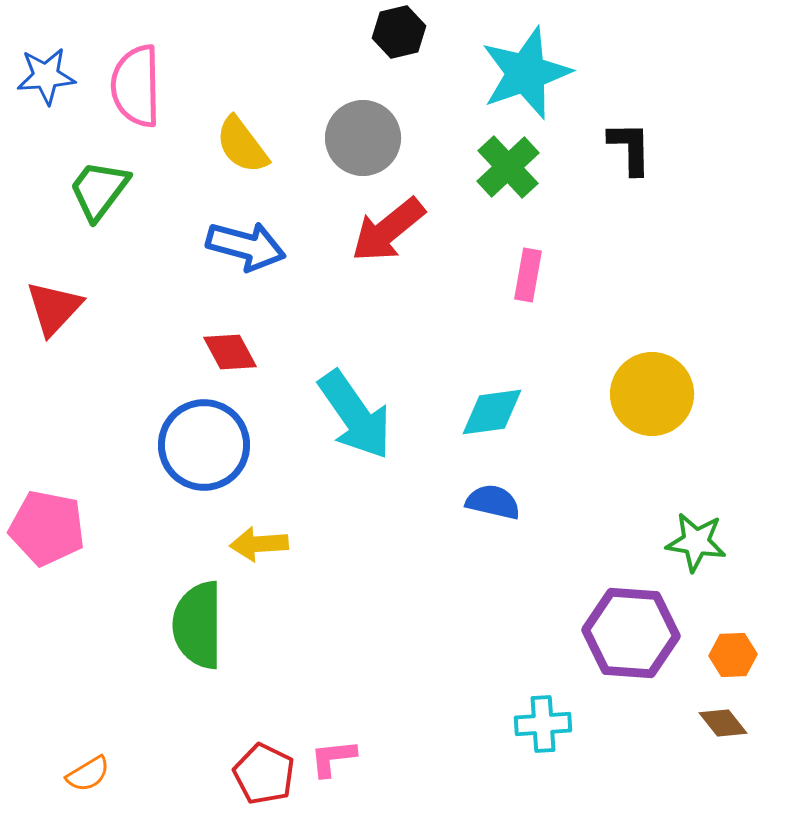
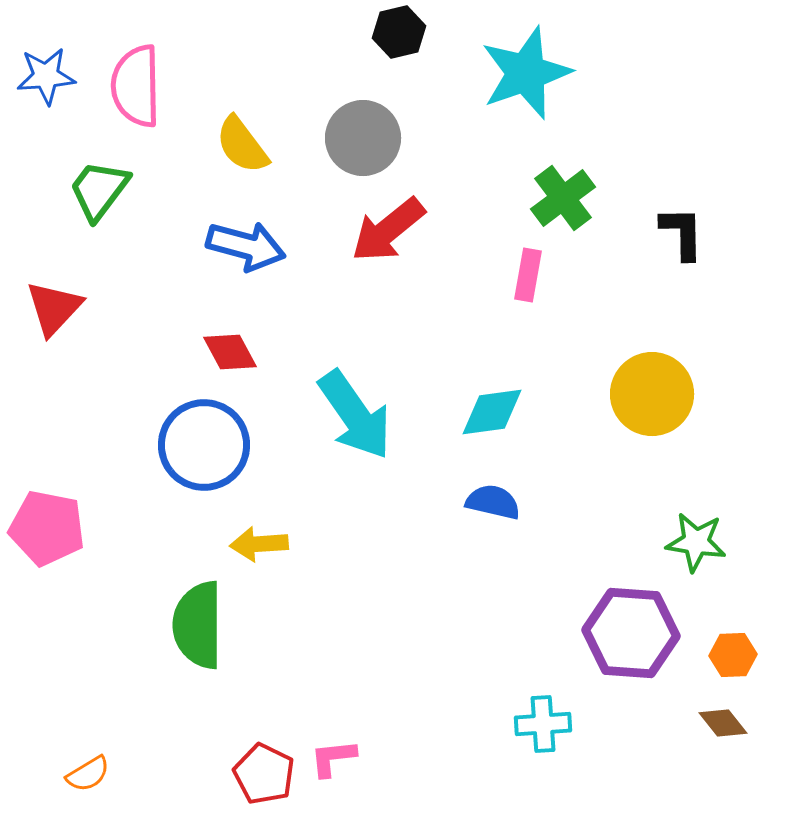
black L-shape: moved 52 px right, 85 px down
green cross: moved 55 px right, 31 px down; rotated 6 degrees clockwise
